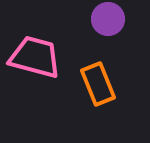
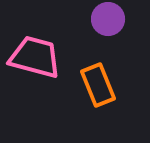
orange rectangle: moved 1 px down
